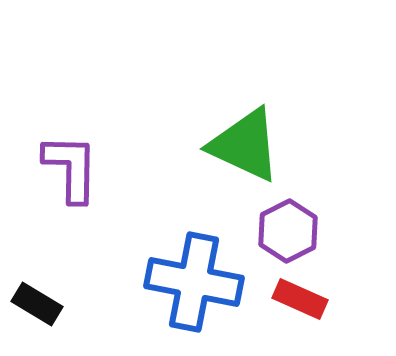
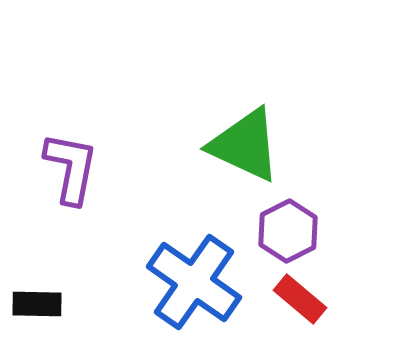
purple L-shape: rotated 10 degrees clockwise
blue cross: rotated 24 degrees clockwise
red rectangle: rotated 16 degrees clockwise
black rectangle: rotated 30 degrees counterclockwise
